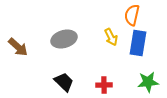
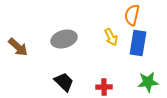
red cross: moved 2 px down
